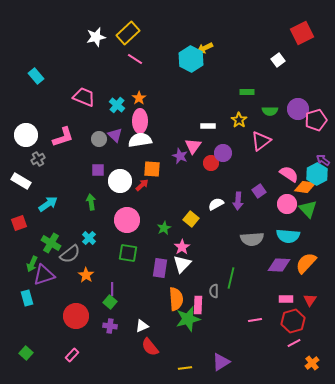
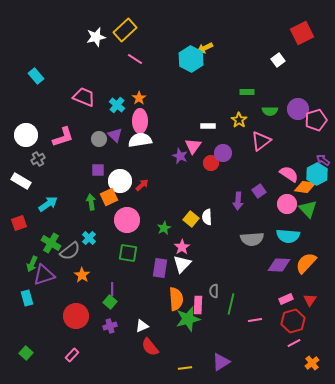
yellow rectangle at (128, 33): moved 3 px left, 3 px up
orange square at (152, 169): moved 43 px left, 28 px down; rotated 30 degrees counterclockwise
white semicircle at (216, 204): moved 9 px left, 13 px down; rotated 63 degrees counterclockwise
gray semicircle at (70, 254): moved 3 px up
orange star at (86, 275): moved 4 px left
green line at (231, 278): moved 26 px down
pink rectangle at (286, 299): rotated 24 degrees counterclockwise
purple cross at (110, 326): rotated 24 degrees counterclockwise
